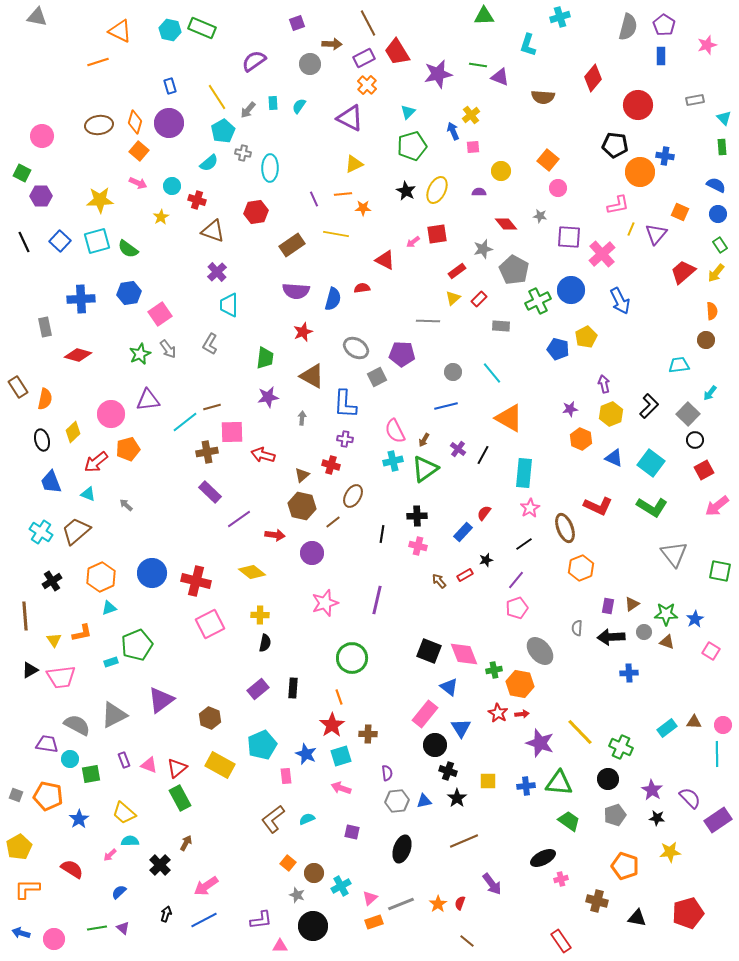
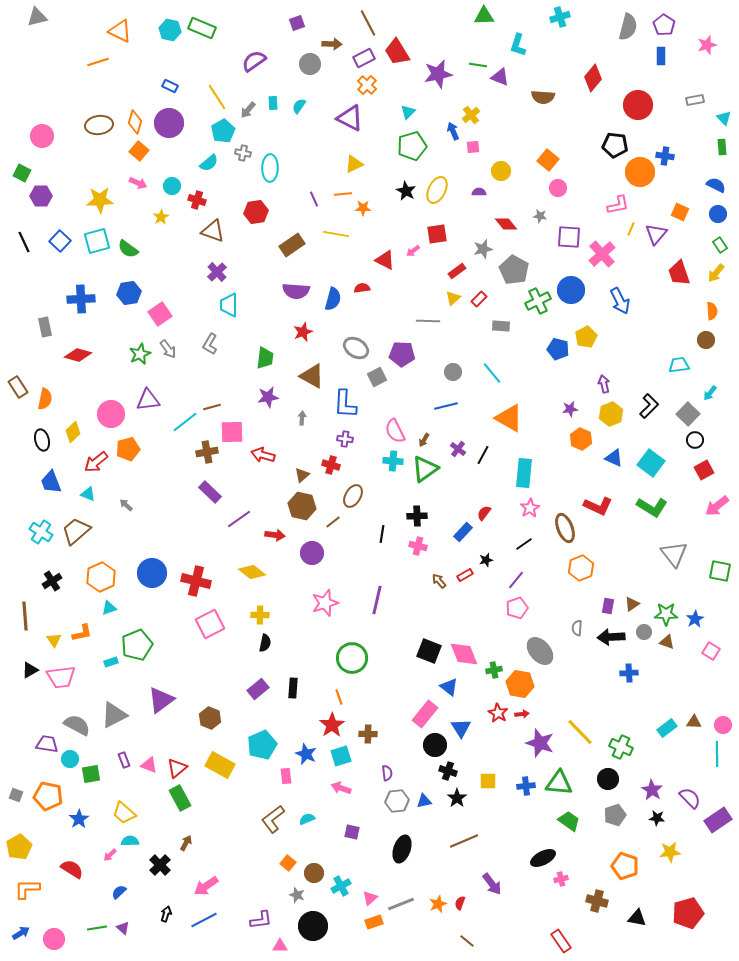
gray triangle at (37, 17): rotated 25 degrees counterclockwise
cyan L-shape at (528, 45): moved 10 px left
blue rectangle at (170, 86): rotated 49 degrees counterclockwise
pink arrow at (413, 242): moved 9 px down
red trapezoid at (683, 272): moved 4 px left, 1 px down; rotated 68 degrees counterclockwise
cyan cross at (393, 461): rotated 18 degrees clockwise
orange star at (438, 904): rotated 12 degrees clockwise
blue arrow at (21, 933): rotated 132 degrees clockwise
